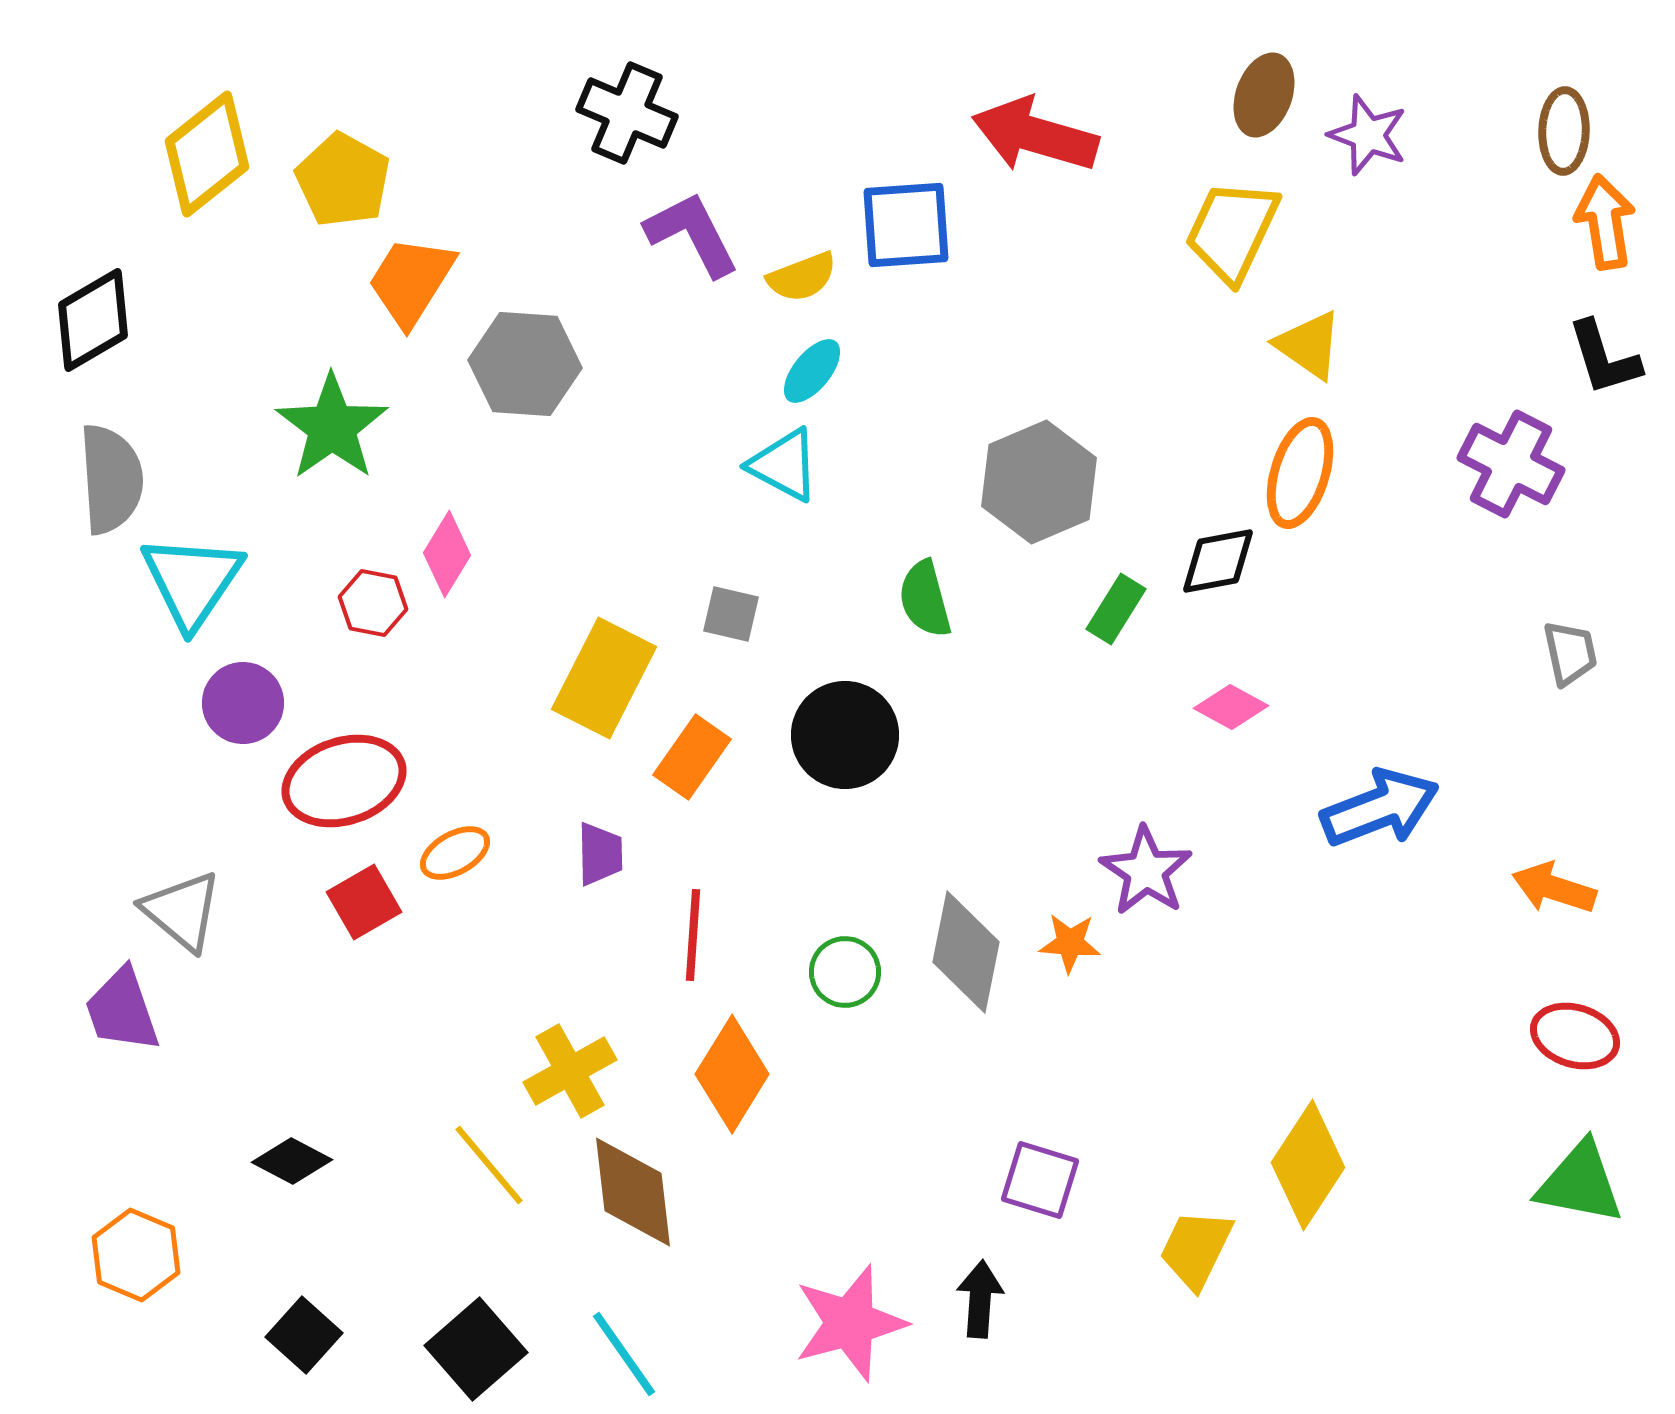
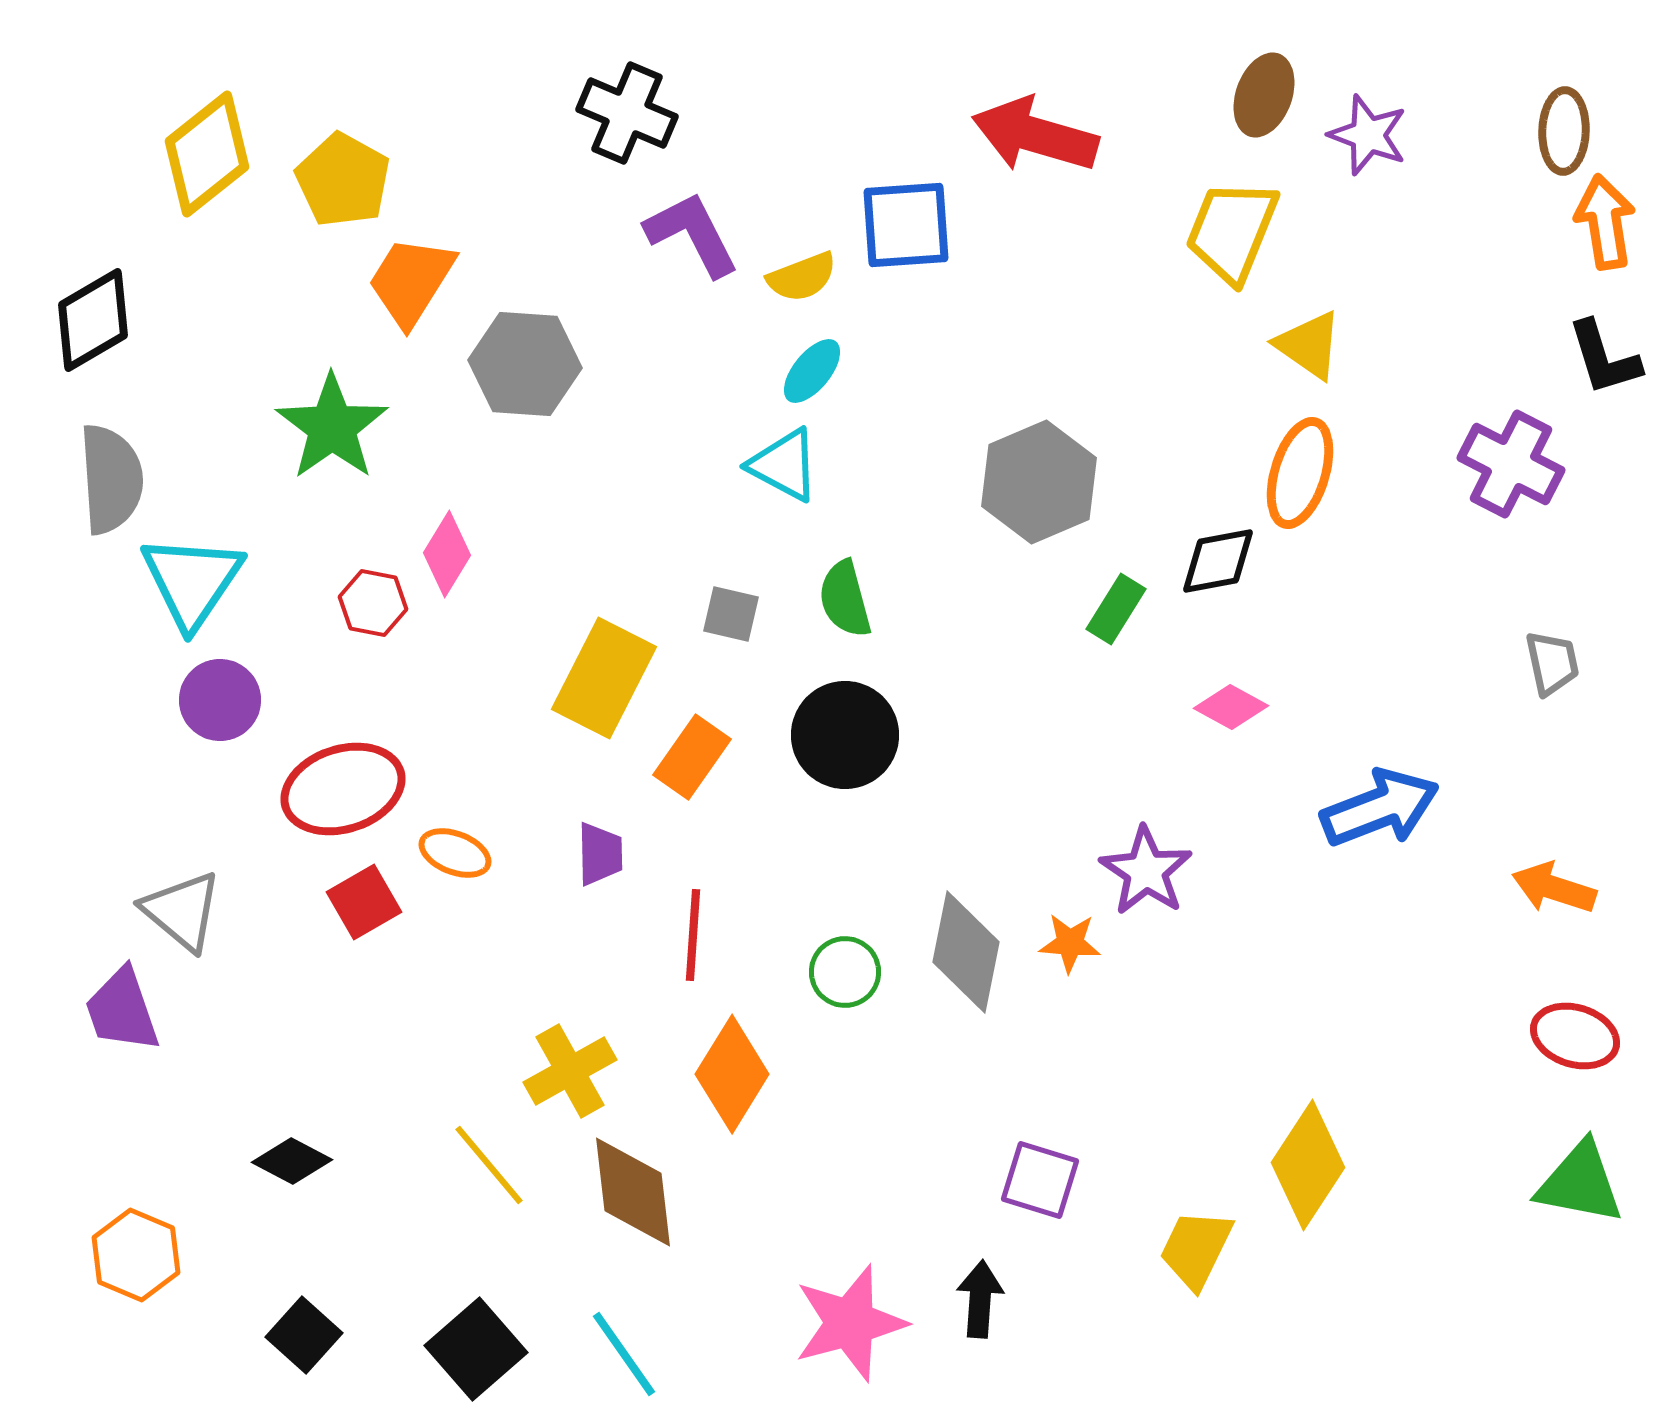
yellow trapezoid at (1232, 231): rotated 3 degrees counterclockwise
green semicircle at (925, 599): moved 80 px left
gray trapezoid at (1570, 653): moved 18 px left, 10 px down
purple circle at (243, 703): moved 23 px left, 3 px up
red ellipse at (344, 781): moved 1 px left, 8 px down
orange ellipse at (455, 853): rotated 50 degrees clockwise
